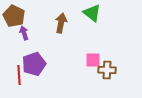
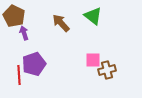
green triangle: moved 1 px right, 3 px down
brown arrow: rotated 54 degrees counterclockwise
brown cross: rotated 18 degrees counterclockwise
